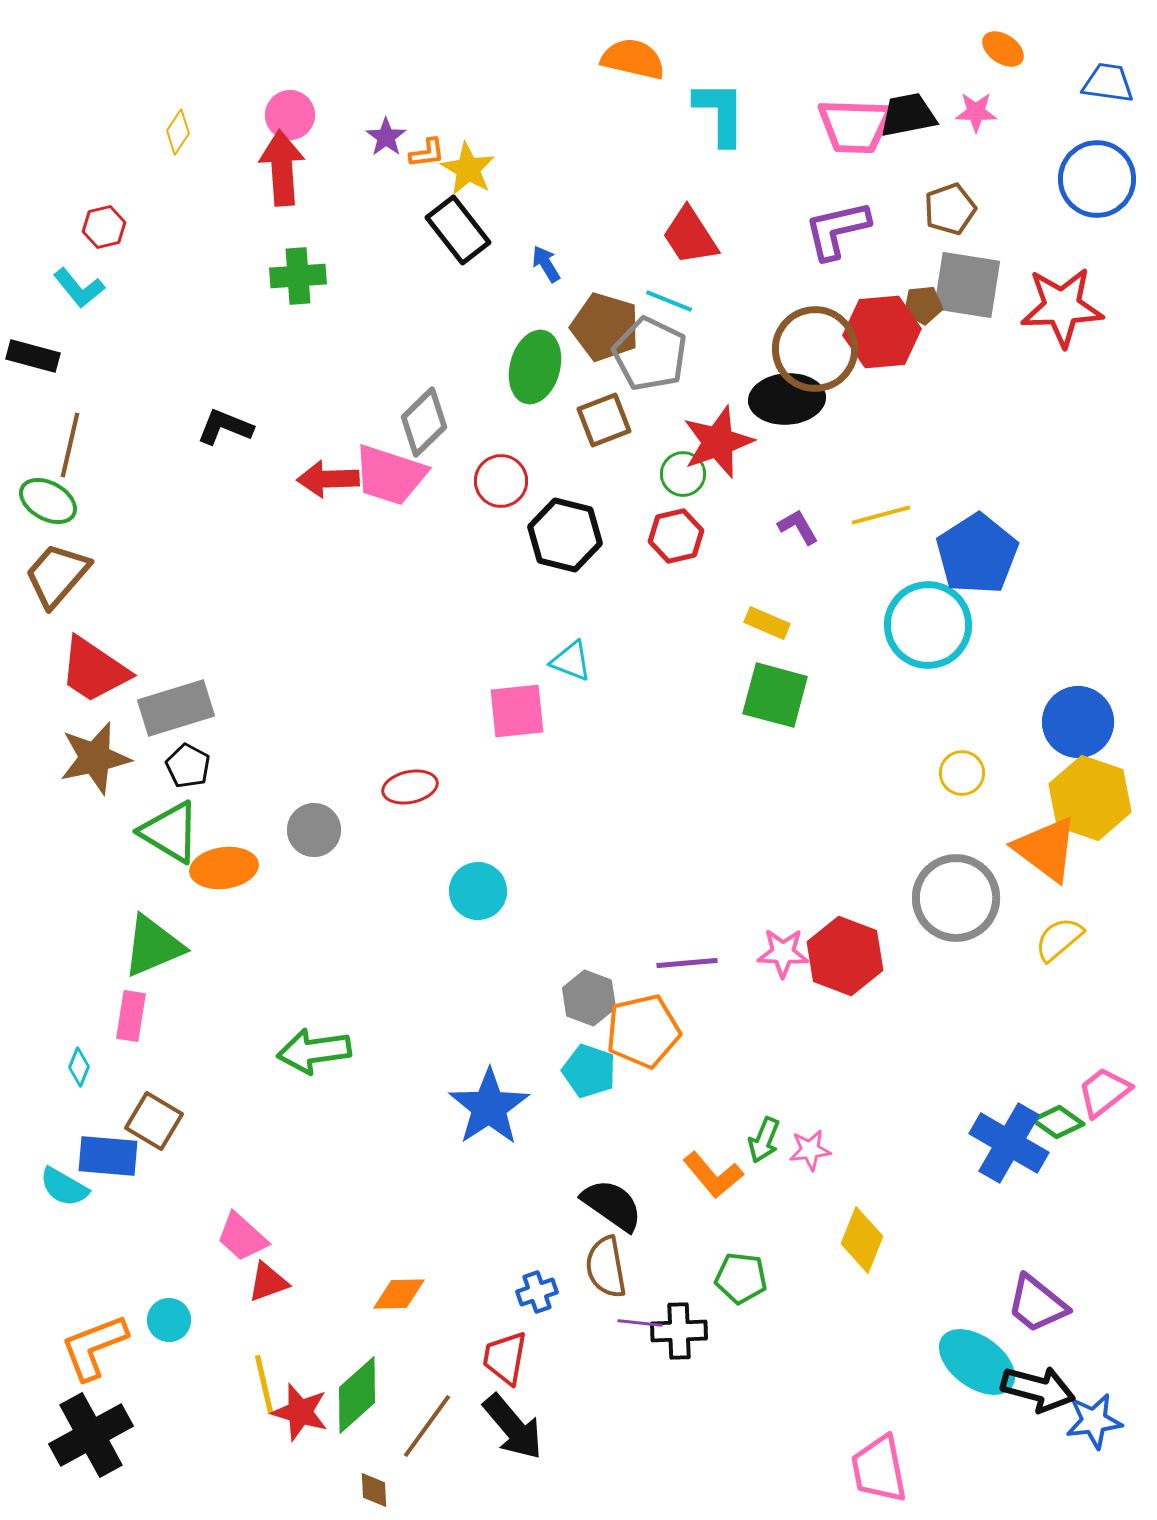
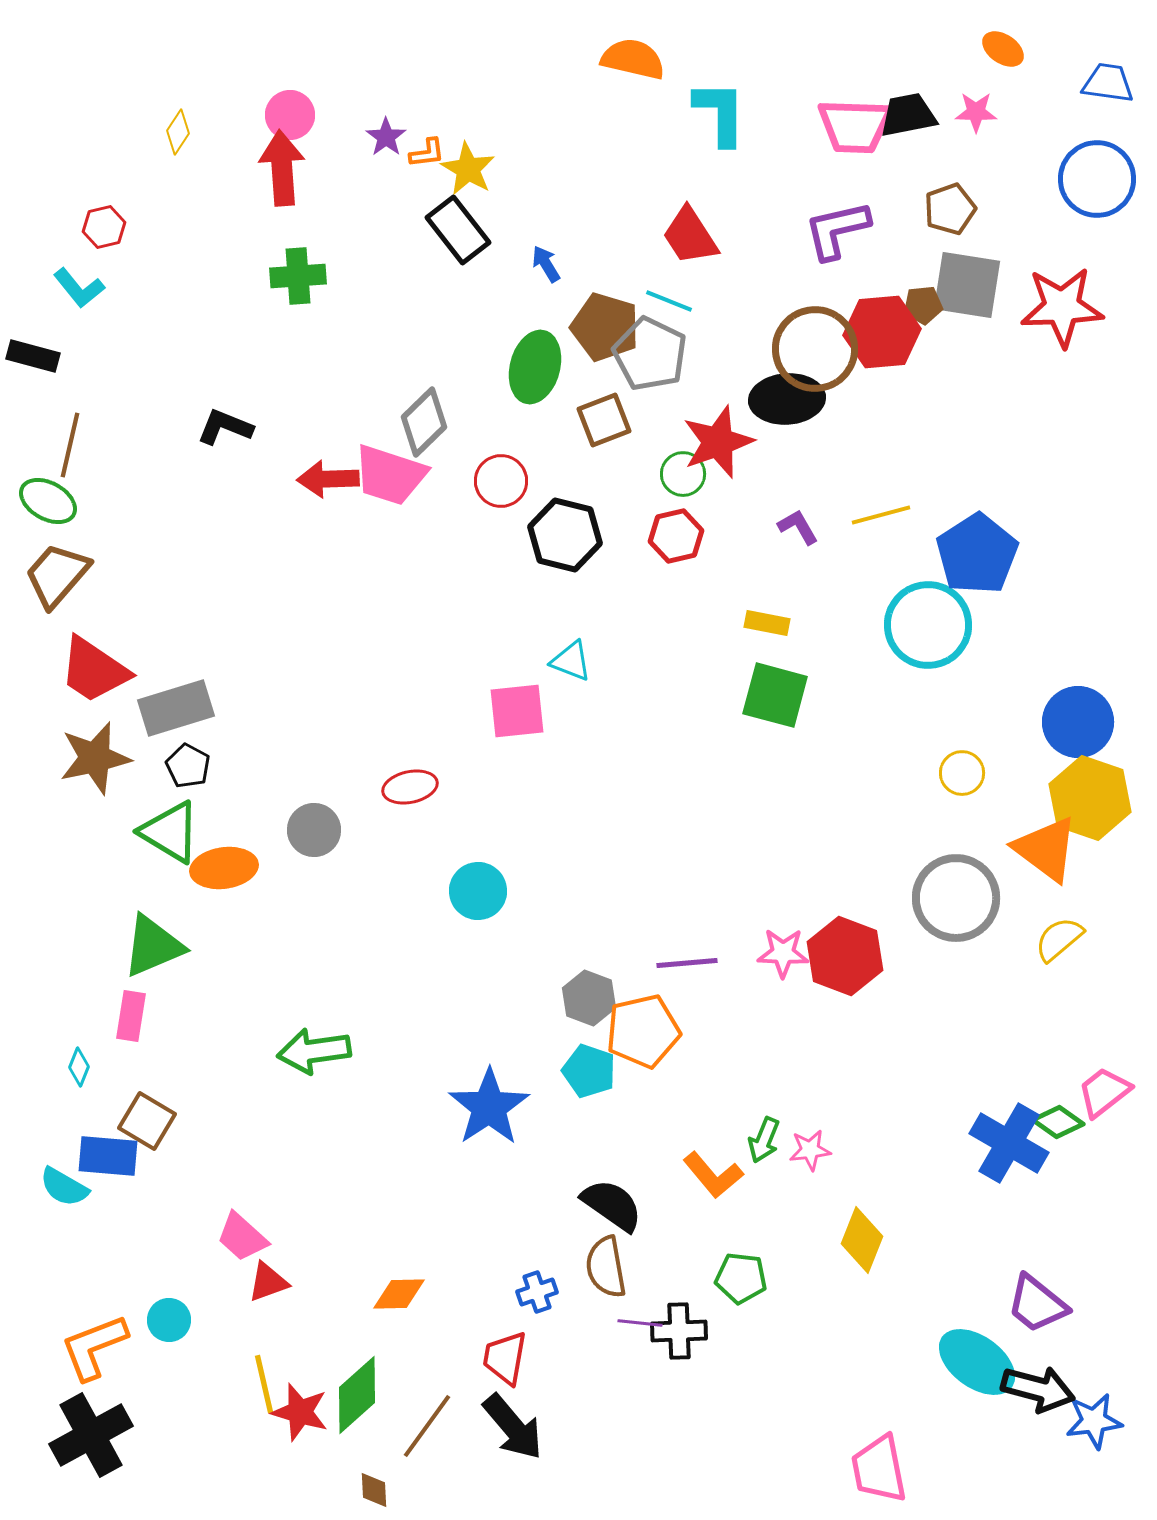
yellow rectangle at (767, 623): rotated 12 degrees counterclockwise
brown square at (154, 1121): moved 7 px left
